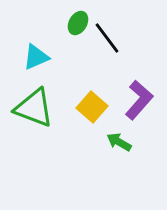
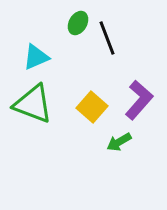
black line: rotated 16 degrees clockwise
green triangle: moved 1 px left, 4 px up
green arrow: rotated 60 degrees counterclockwise
